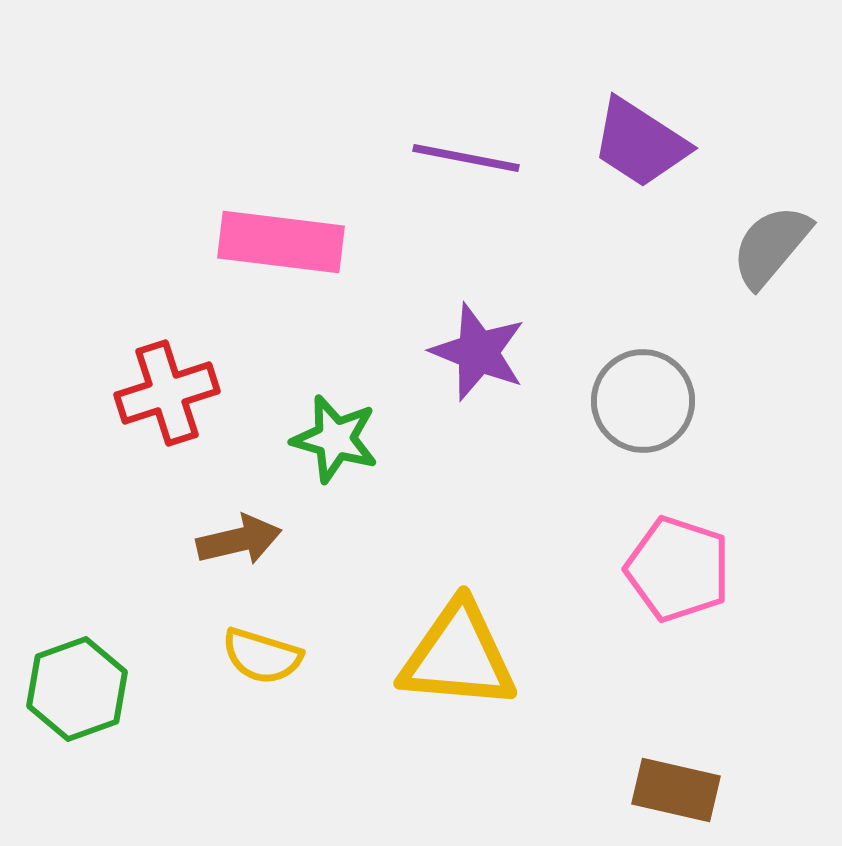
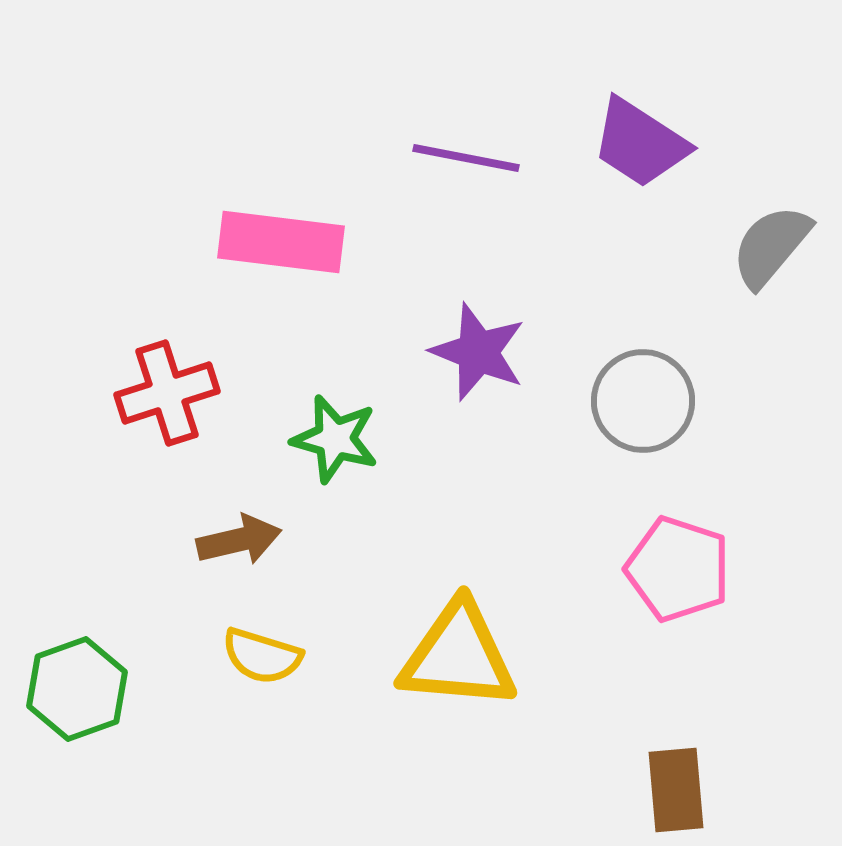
brown rectangle: rotated 72 degrees clockwise
